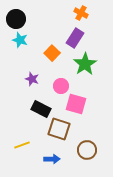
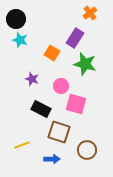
orange cross: moved 9 px right; rotated 24 degrees clockwise
orange square: rotated 14 degrees counterclockwise
green star: rotated 25 degrees counterclockwise
brown square: moved 3 px down
